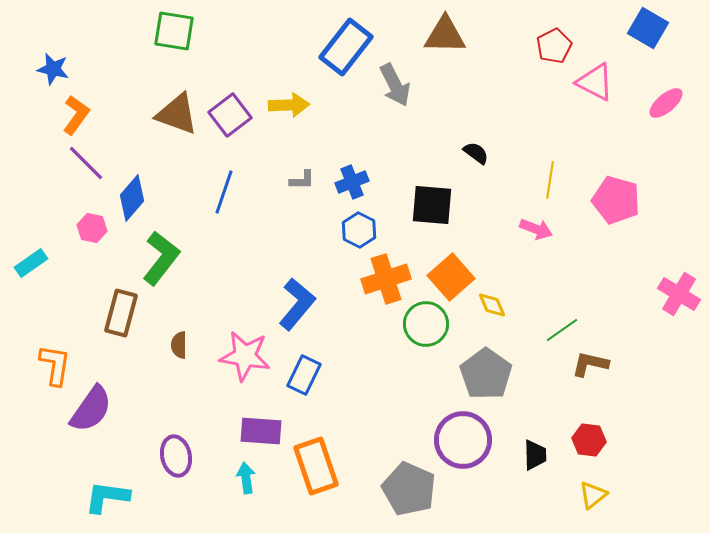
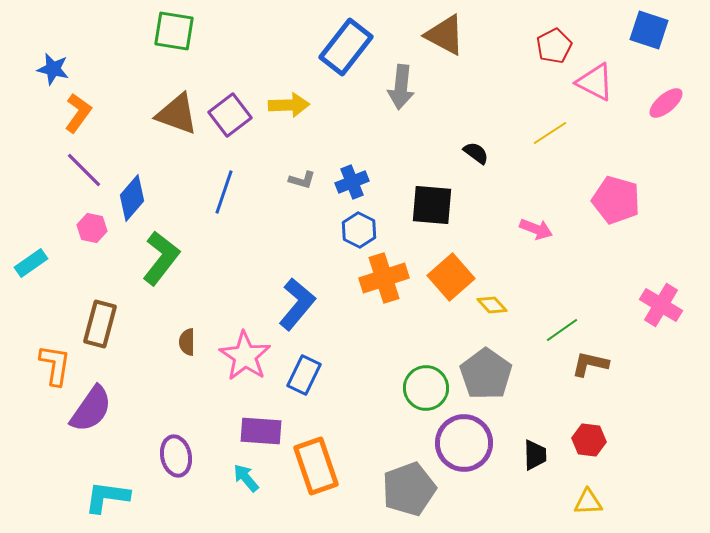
blue square at (648, 28): moved 1 px right, 2 px down; rotated 12 degrees counterclockwise
brown triangle at (445, 35): rotated 27 degrees clockwise
gray arrow at (395, 85): moved 6 px right, 2 px down; rotated 33 degrees clockwise
orange L-shape at (76, 115): moved 2 px right, 2 px up
purple line at (86, 163): moved 2 px left, 7 px down
gray L-shape at (302, 180): rotated 16 degrees clockwise
yellow line at (550, 180): moved 47 px up; rotated 48 degrees clockwise
orange cross at (386, 279): moved 2 px left, 1 px up
pink cross at (679, 294): moved 18 px left, 11 px down
yellow diamond at (492, 305): rotated 20 degrees counterclockwise
brown rectangle at (121, 313): moved 21 px left, 11 px down
green circle at (426, 324): moved 64 px down
brown semicircle at (179, 345): moved 8 px right, 3 px up
pink star at (245, 356): rotated 24 degrees clockwise
purple circle at (463, 440): moved 1 px right, 3 px down
cyan arrow at (246, 478): rotated 32 degrees counterclockwise
gray pentagon at (409, 489): rotated 28 degrees clockwise
yellow triangle at (593, 495): moved 5 px left, 7 px down; rotated 36 degrees clockwise
